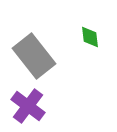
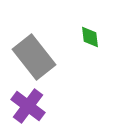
gray rectangle: moved 1 px down
